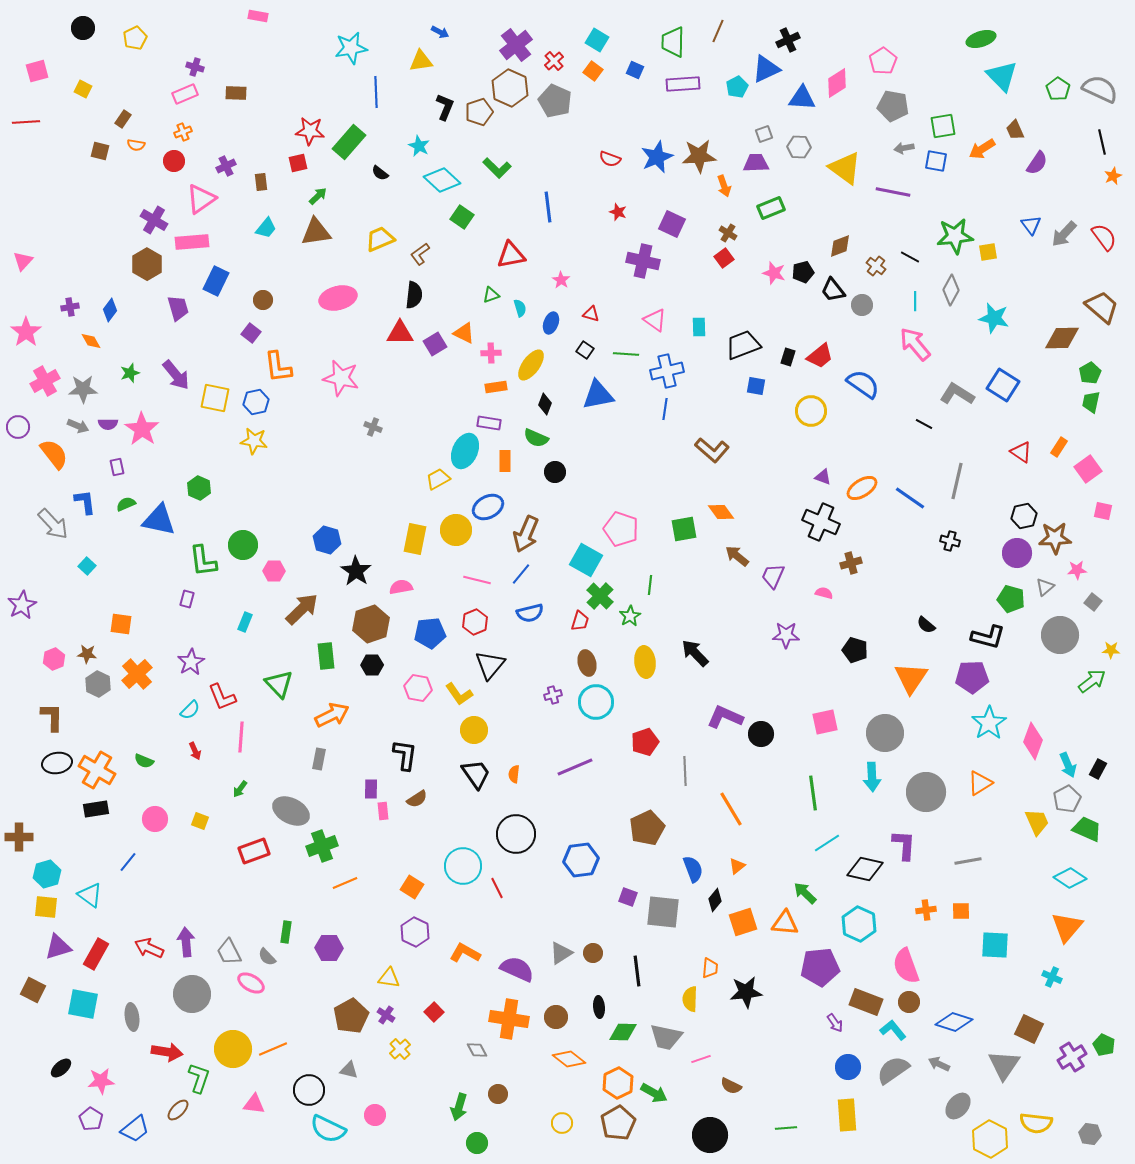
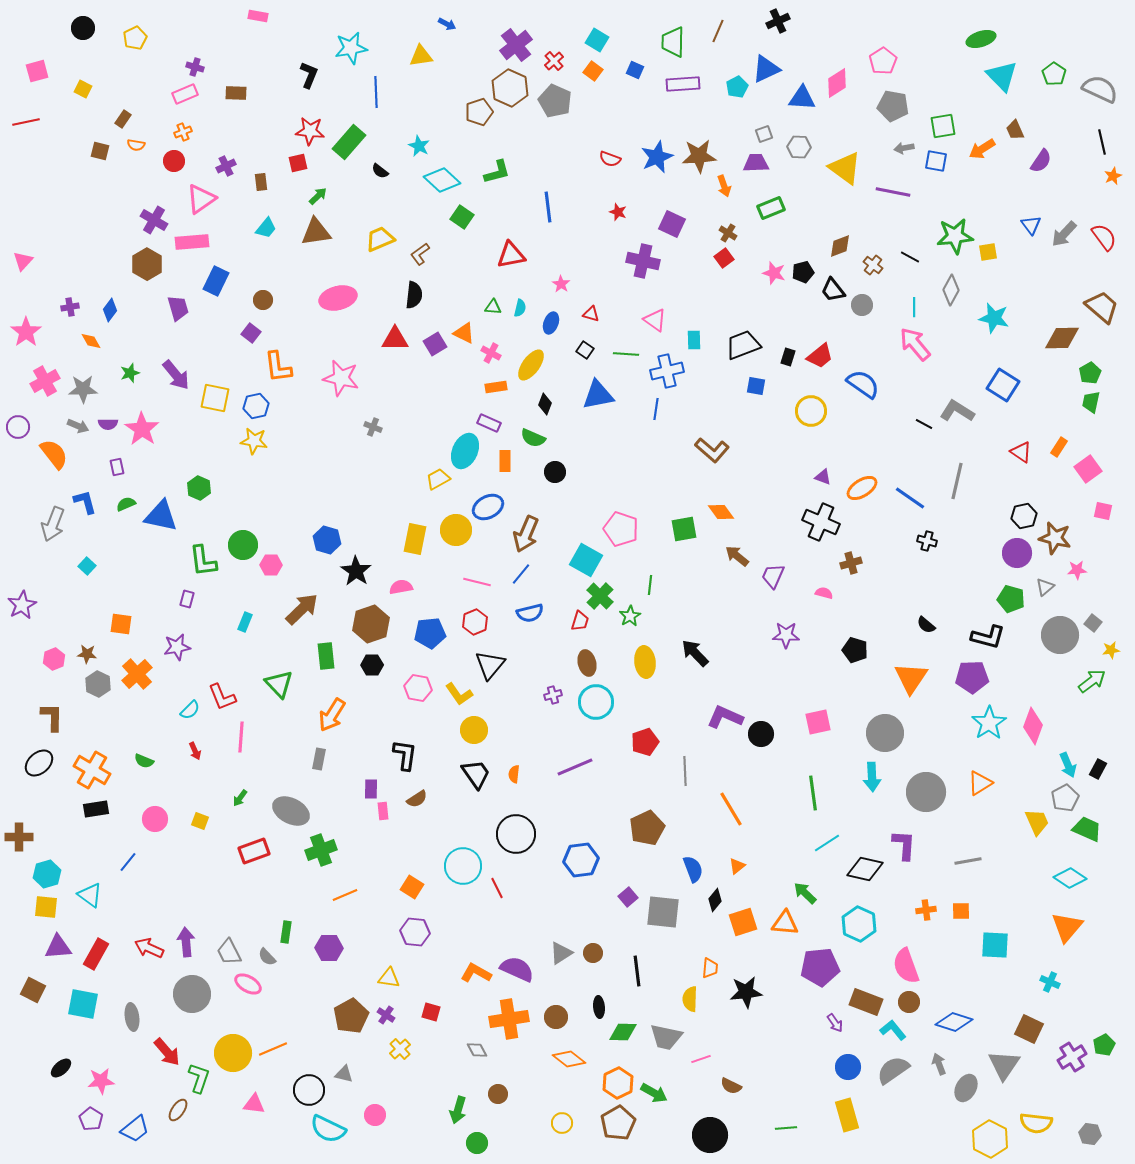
blue arrow at (440, 32): moved 7 px right, 8 px up
black cross at (788, 40): moved 10 px left, 19 px up
yellow triangle at (421, 61): moved 5 px up
green pentagon at (1058, 89): moved 4 px left, 15 px up
black L-shape at (445, 107): moved 136 px left, 32 px up
red line at (26, 122): rotated 8 degrees counterclockwise
purple semicircle at (1037, 163): moved 4 px right, 2 px up
green L-shape at (497, 168): moved 4 px down; rotated 60 degrees counterclockwise
black semicircle at (380, 173): moved 2 px up
brown cross at (876, 266): moved 3 px left, 1 px up
pink star at (561, 280): moved 4 px down
green triangle at (491, 295): moved 2 px right, 12 px down; rotated 24 degrees clockwise
cyan line at (915, 301): moved 1 px left, 6 px down
cyan semicircle at (520, 308): rotated 30 degrees clockwise
cyan rectangle at (699, 327): moved 5 px left, 13 px down
red triangle at (400, 333): moved 5 px left, 6 px down
pink cross at (491, 353): rotated 30 degrees clockwise
gray L-shape at (957, 394): moved 17 px down
blue hexagon at (256, 402): moved 4 px down
blue line at (665, 409): moved 9 px left
purple rectangle at (489, 423): rotated 15 degrees clockwise
green semicircle at (536, 438): moved 3 px left
blue L-shape at (85, 502): rotated 8 degrees counterclockwise
blue triangle at (159, 520): moved 2 px right, 4 px up
gray arrow at (53, 524): rotated 64 degrees clockwise
brown star at (1055, 538): rotated 16 degrees clockwise
black cross at (950, 541): moved 23 px left
pink hexagon at (274, 571): moved 3 px left, 6 px up
pink line at (477, 580): moved 2 px down
gray square at (1093, 602): moved 21 px down
yellow star at (1111, 650): rotated 12 degrees counterclockwise
purple star at (191, 662): moved 14 px left, 15 px up; rotated 20 degrees clockwise
orange arrow at (332, 715): rotated 148 degrees clockwise
pink square at (825, 722): moved 7 px left
pink diamond at (1033, 741): moved 15 px up
black ellipse at (57, 763): moved 18 px left; rotated 32 degrees counterclockwise
orange cross at (97, 770): moved 5 px left
green arrow at (240, 789): moved 9 px down
gray pentagon at (1067, 799): moved 2 px left, 1 px up
green cross at (322, 846): moved 1 px left, 4 px down
orange line at (345, 883): moved 12 px down
purple square at (628, 897): rotated 30 degrees clockwise
purple hexagon at (415, 932): rotated 20 degrees counterclockwise
purple triangle at (58, 947): rotated 12 degrees clockwise
orange L-shape at (465, 953): moved 11 px right, 20 px down
cyan cross at (1052, 977): moved 2 px left, 5 px down
pink ellipse at (251, 983): moved 3 px left, 1 px down
red square at (434, 1012): moved 3 px left; rotated 30 degrees counterclockwise
orange cross at (509, 1019): rotated 18 degrees counterclockwise
green pentagon at (1104, 1045): rotated 20 degrees clockwise
yellow circle at (233, 1049): moved 4 px down
red arrow at (167, 1052): rotated 40 degrees clockwise
gray arrow at (939, 1064): rotated 45 degrees clockwise
gray triangle at (349, 1070): moved 5 px left, 4 px down
gray ellipse at (958, 1106): moved 8 px right, 18 px up; rotated 12 degrees counterclockwise
green arrow at (459, 1107): moved 1 px left, 3 px down
brown ellipse at (178, 1110): rotated 10 degrees counterclockwise
yellow rectangle at (847, 1115): rotated 12 degrees counterclockwise
